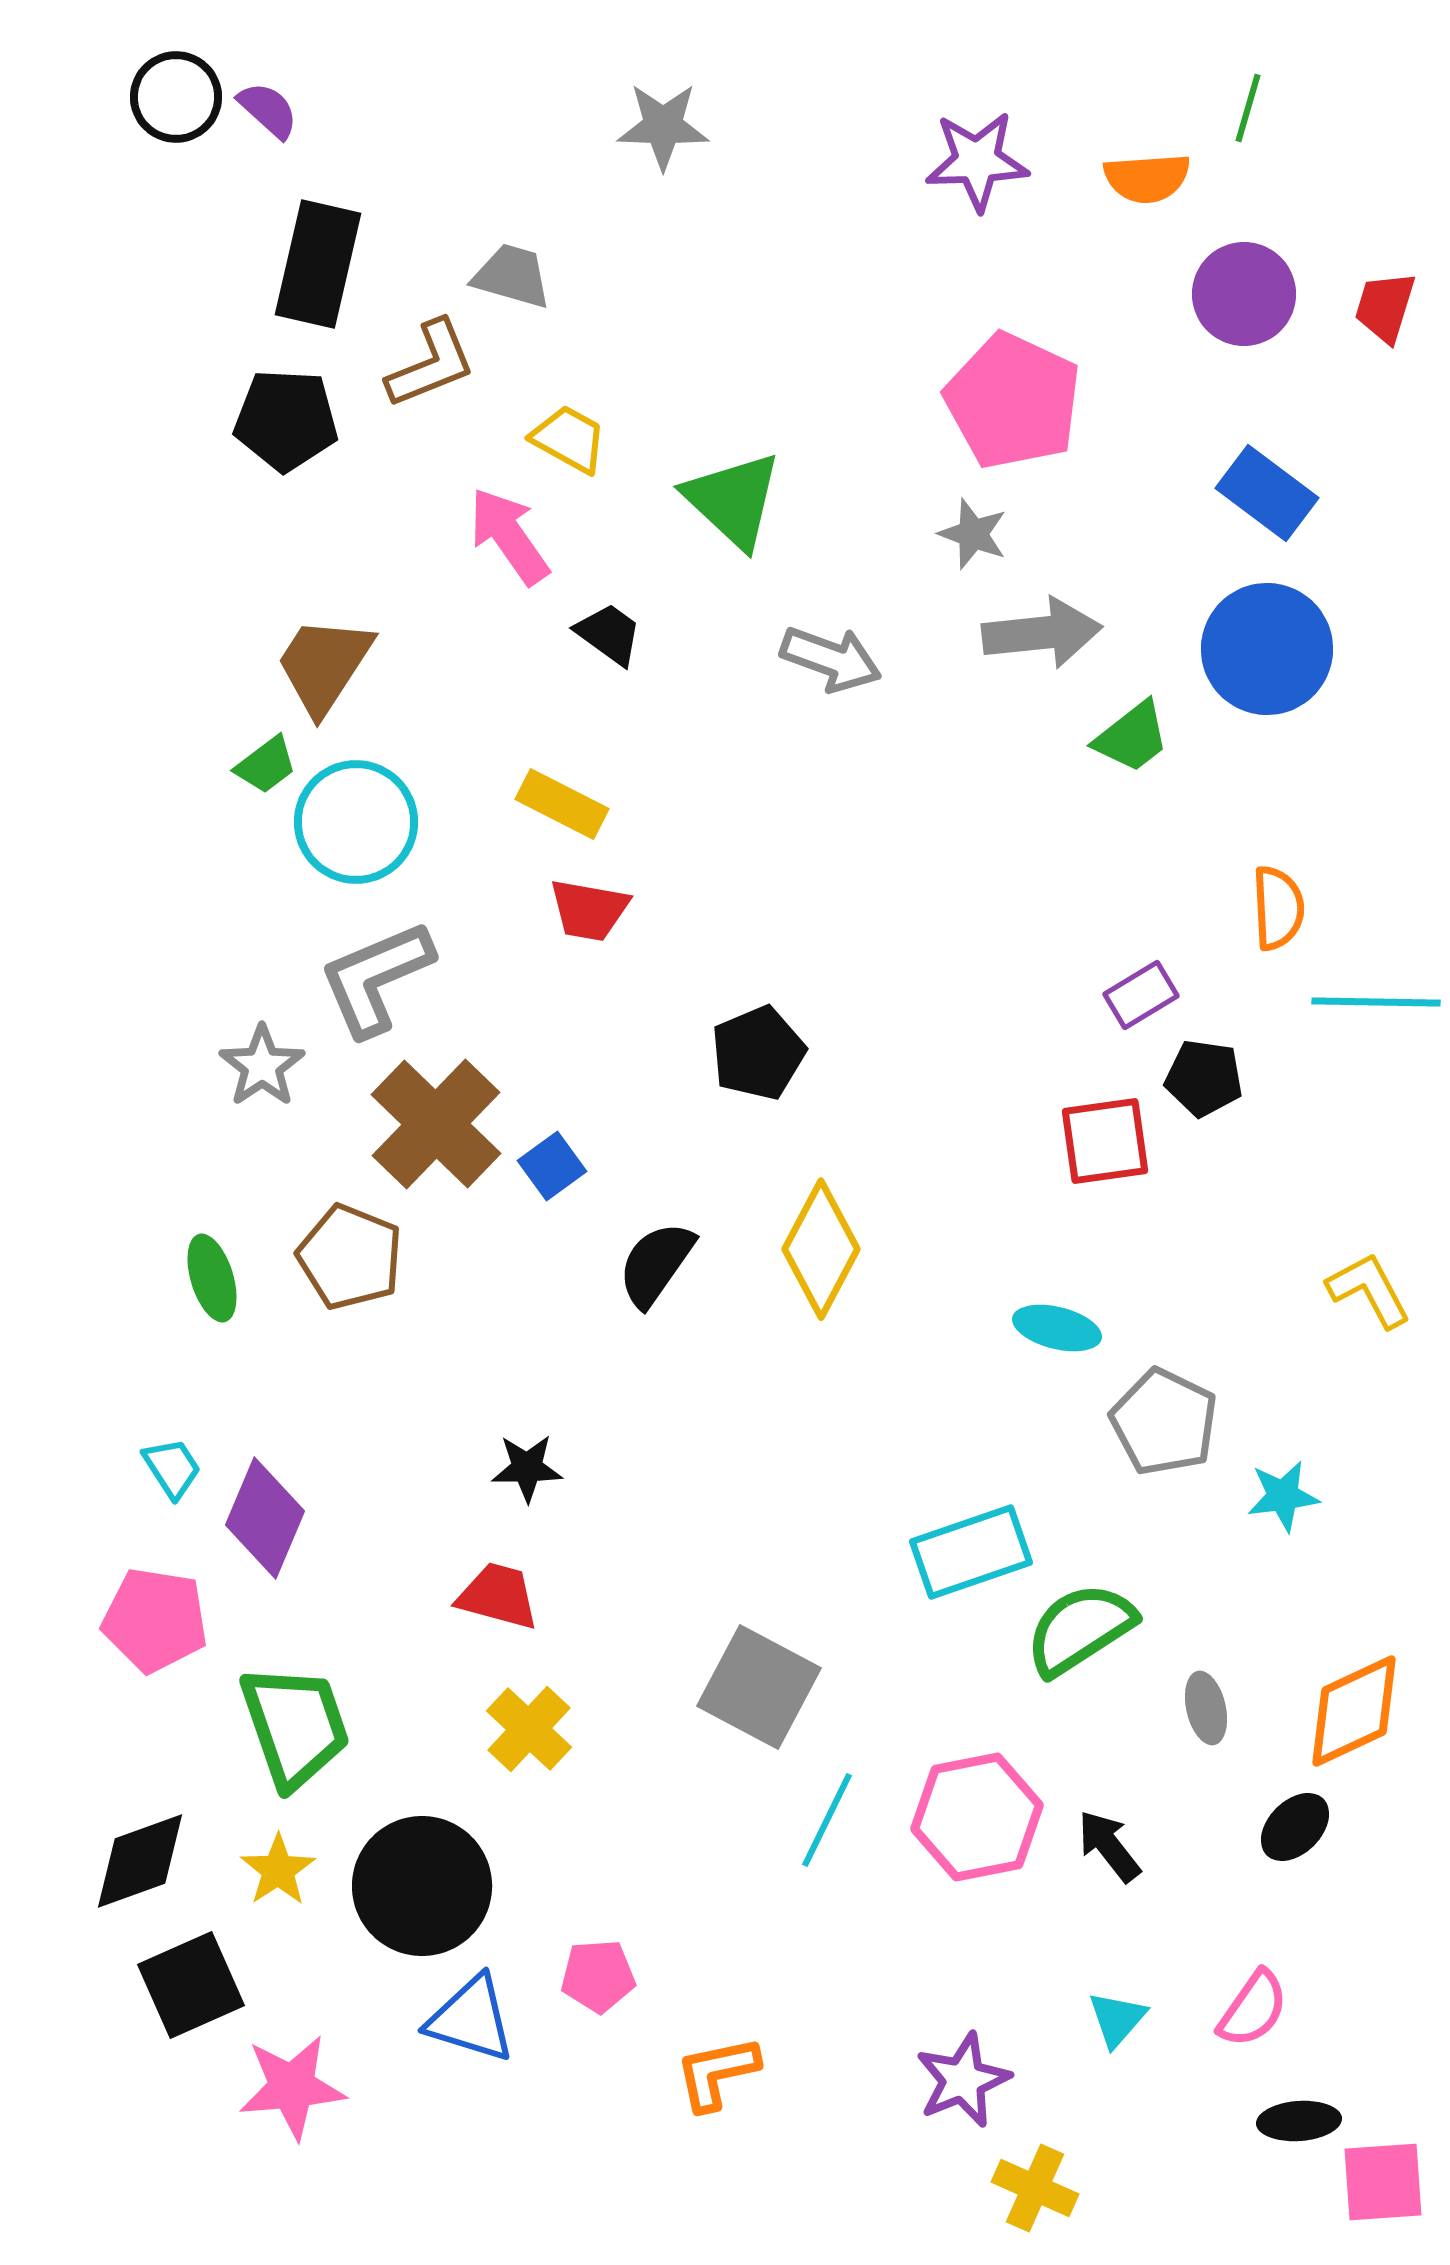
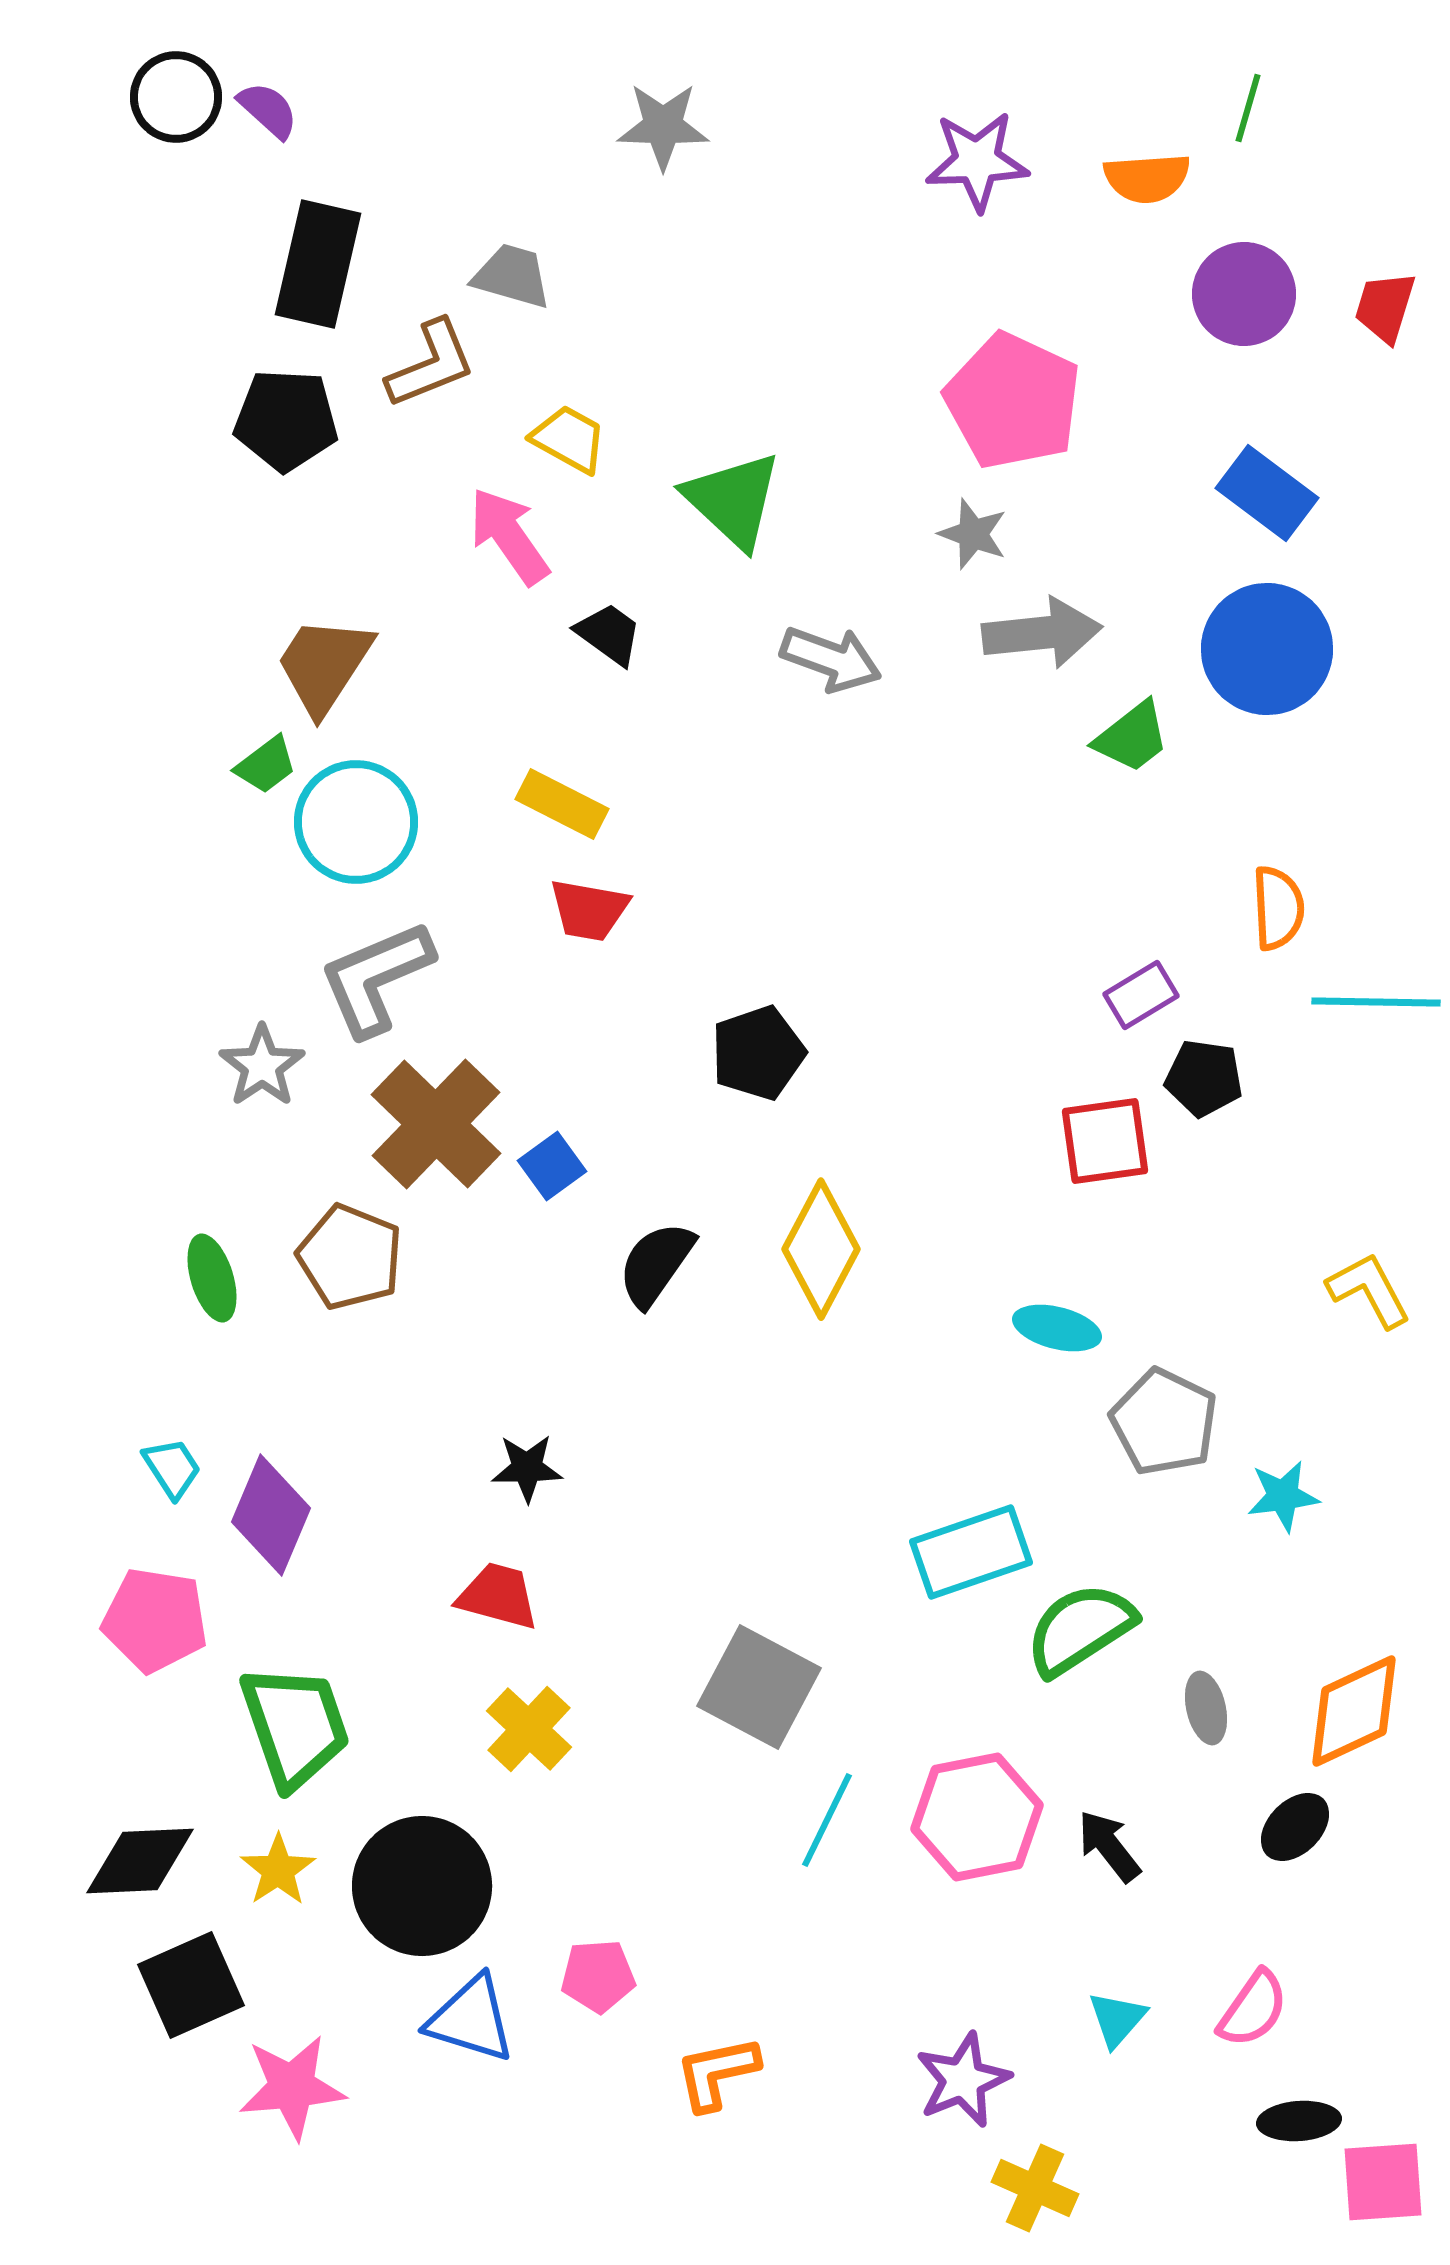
black pentagon at (758, 1053): rotated 4 degrees clockwise
purple diamond at (265, 1518): moved 6 px right, 3 px up
black diamond at (140, 1861): rotated 17 degrees clockwise
